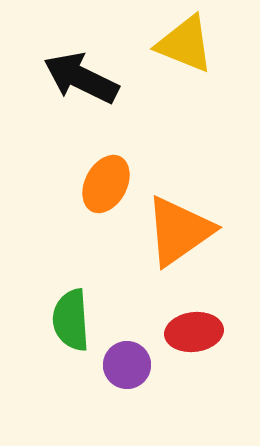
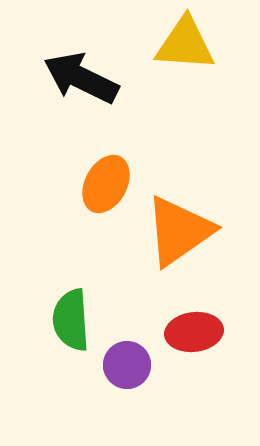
yellow triangle: rotated 18 degrees counterclockwise
